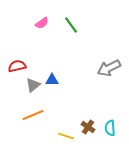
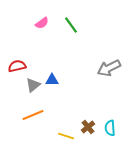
brown cross: rotated 16 degrees clockwise
